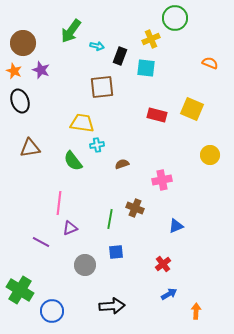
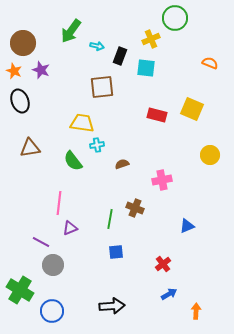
blue triangle: moved 11 px right
gray circle: moved 32 px left
